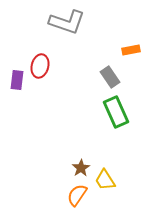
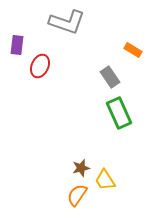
orange rectangle: moved 2 px right; rotated 42 degrees clockwise
red ellipse: rotated 10 degrees clockwise
purple rectangle: moved 35 px up
green rectangle: moved 3 px right, 1 px down
brown star: rotated 18 degrees clockwise
